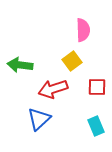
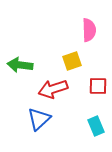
pink semicircle: moved 6 px right
yellow square: rotated 18 degrees clockwise
red square: moved 1 px right, 1 px up
